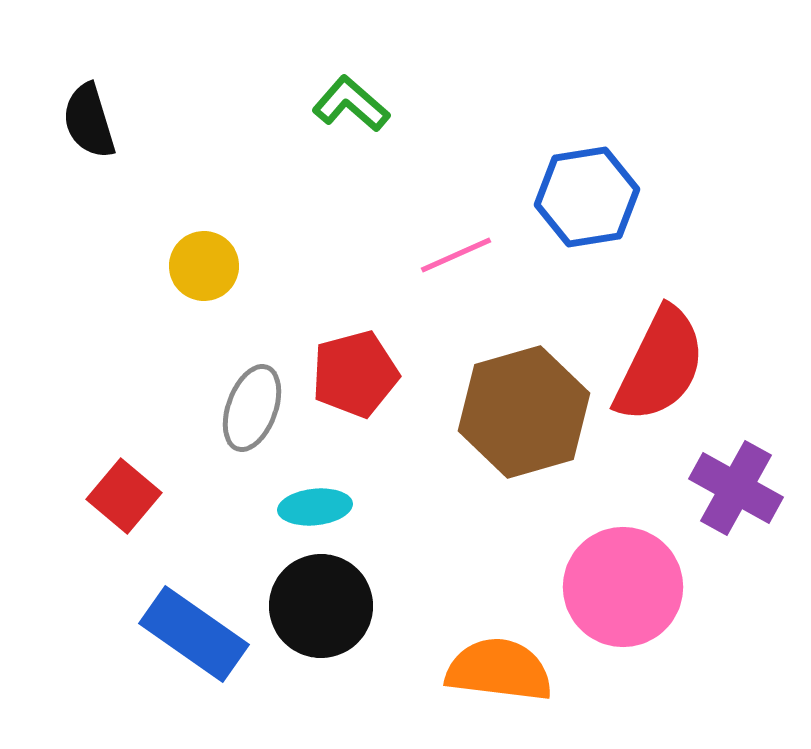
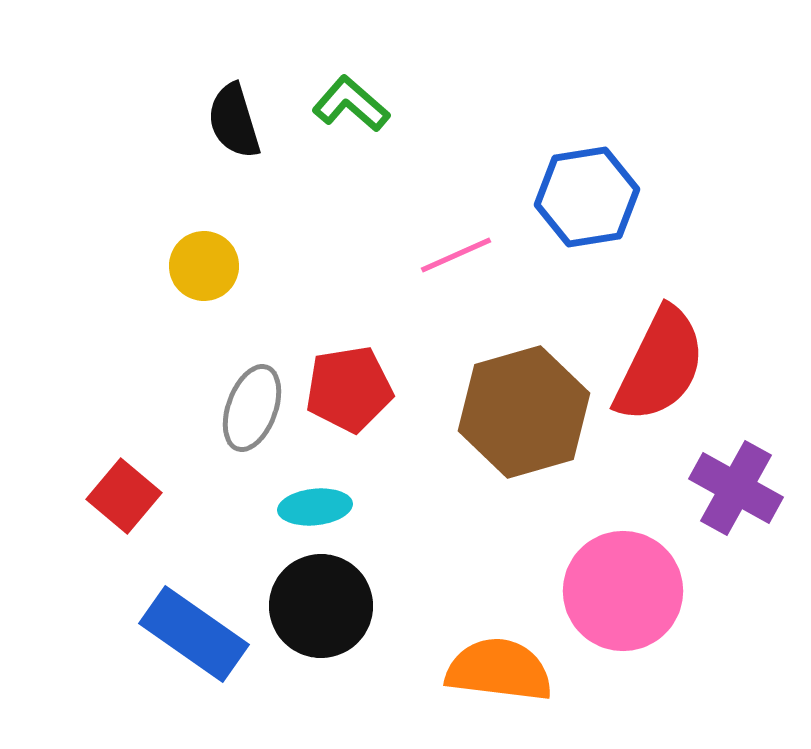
black semicircle: moved 145 px right
red pentagon: moved 6 px left, 15 px down; rotated 6 degrees clockwise
pink circle: moved 4 px down
